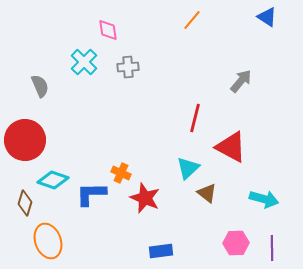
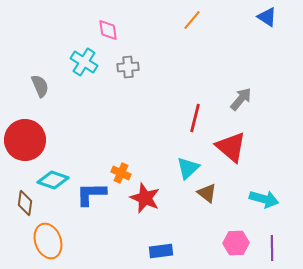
cyan cross: rotated 12 degrees counterclockwise
gray arrow: moved 18 px down
red triangle: rotated 12 degrees clockwise
brown diamond: rotated 10 degrees counterclockwise
